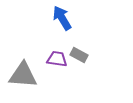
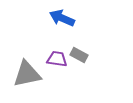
blue arrow: rotated 35 degrees counterclockwise
gray triangle: moved 4 px right, 1 px up; rotated 16 degrees counterclockwise
